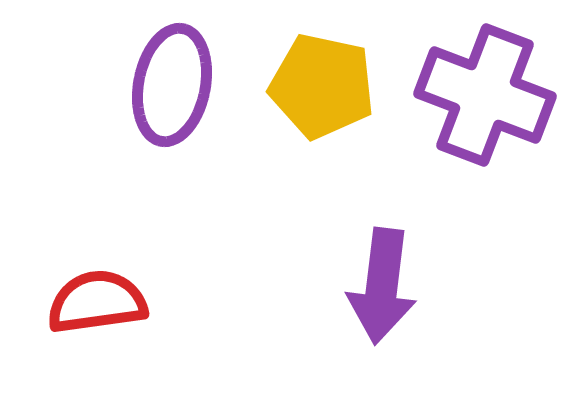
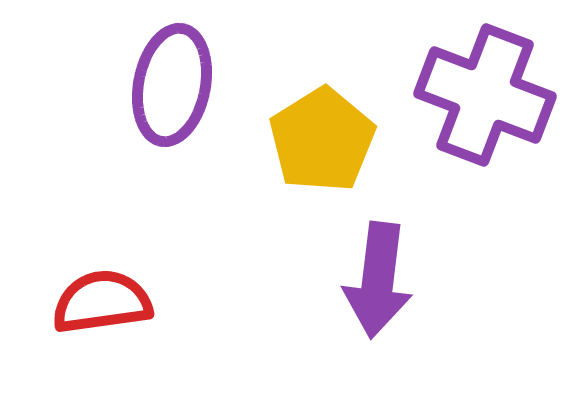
yellow pentagon: moved 54 px down; rotated 28 degrees clockwise
purple arrow: moved 4 px left, 6 px up
red semicircle: moved 5 px right
